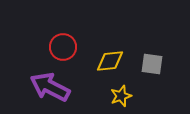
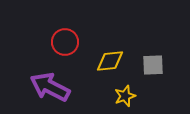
red circle: moved 2 px right, 5 px up
gray square: moved 1 px right, 1 px down; rotated 10 degrees counterclockwise
yellow star: moved 4 px right
